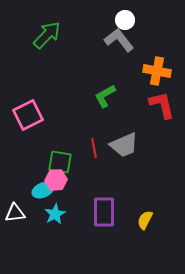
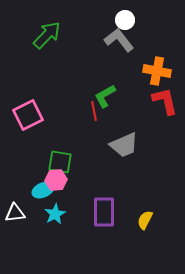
red L-shape: moved 3 px right, 4 px up
red line: moved 37 px up
